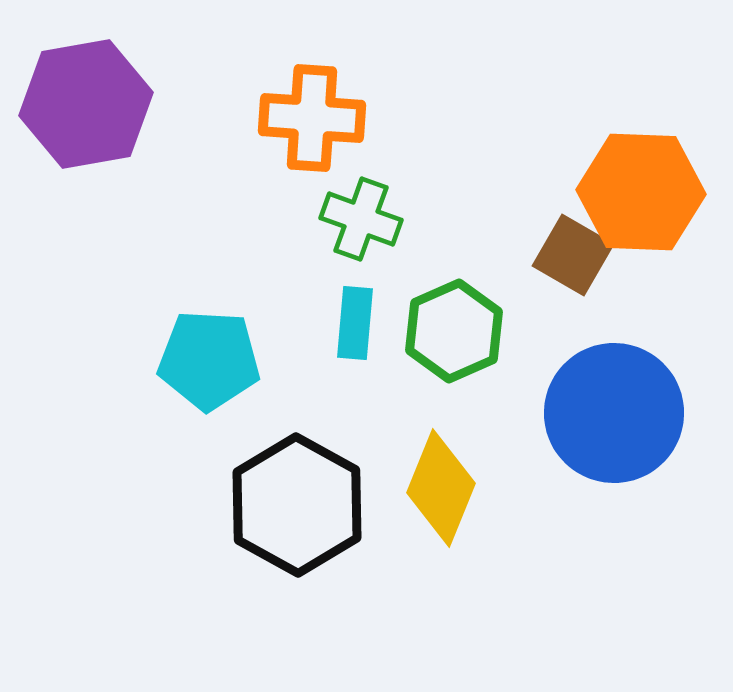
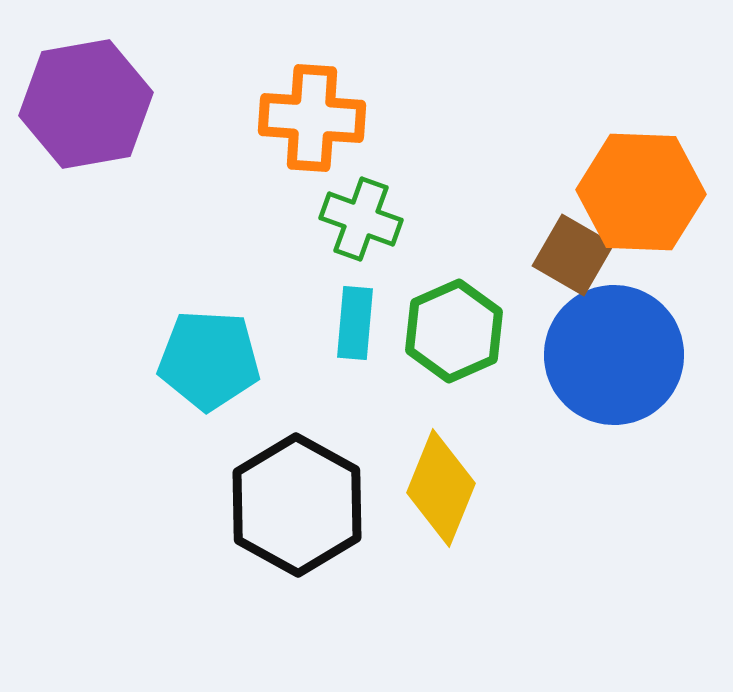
blue circle: moved 58 px up
